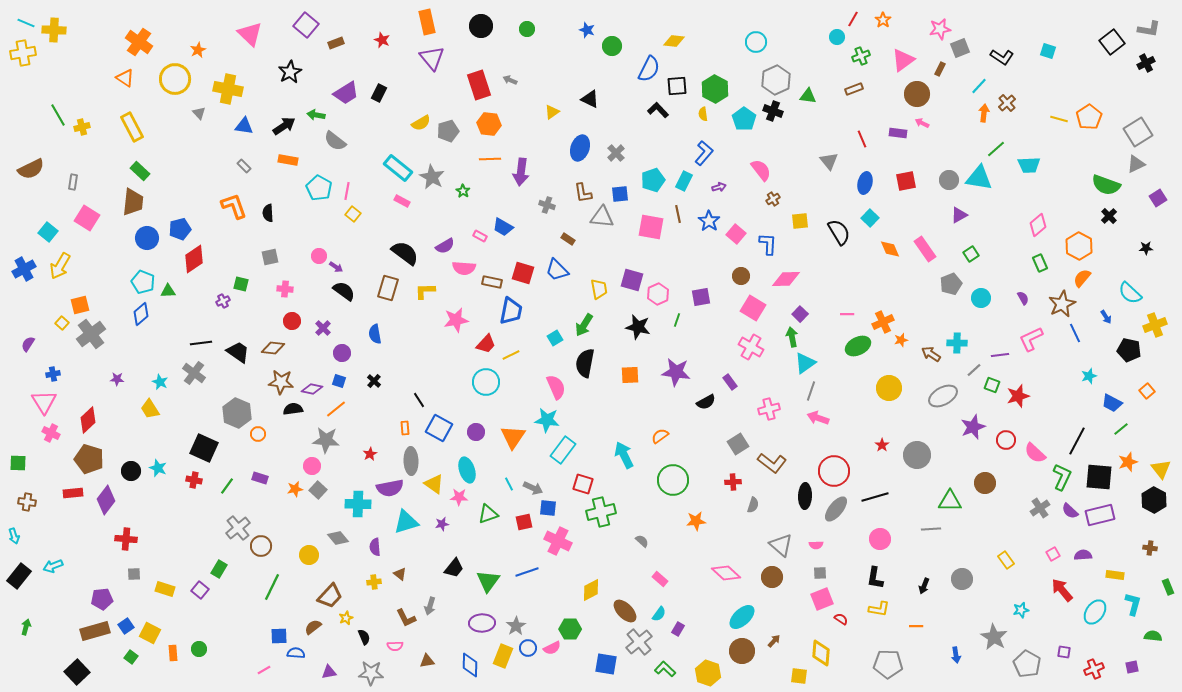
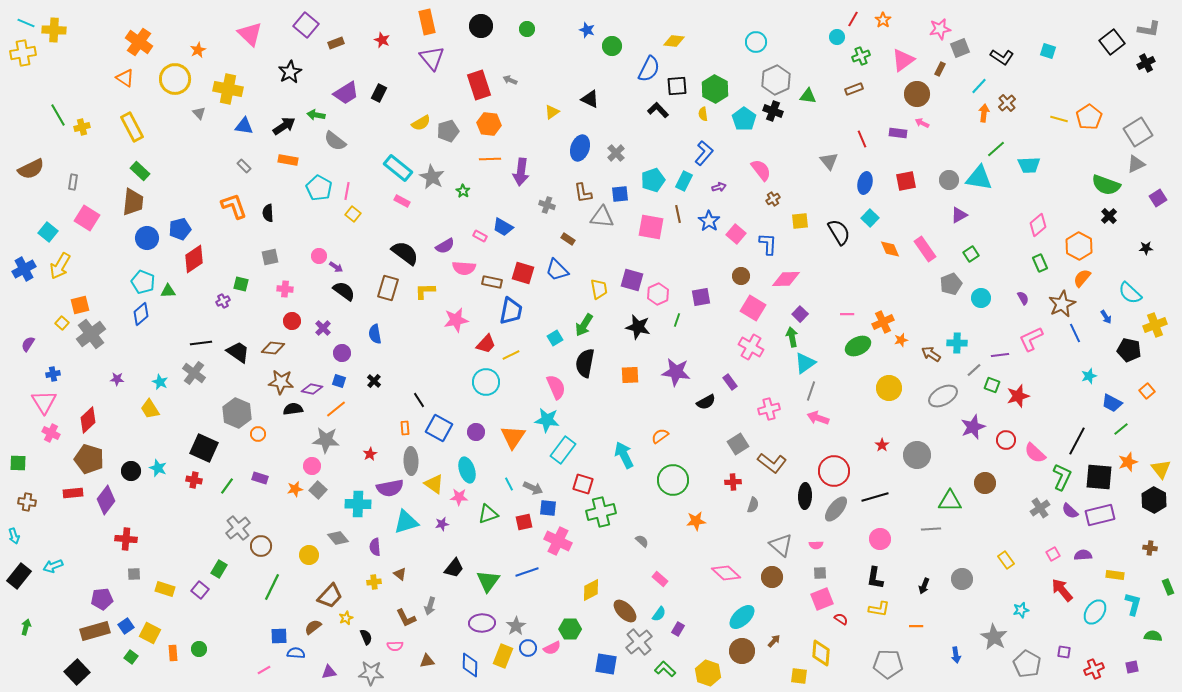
black semicircle at (364, 637): moved 2 px right
